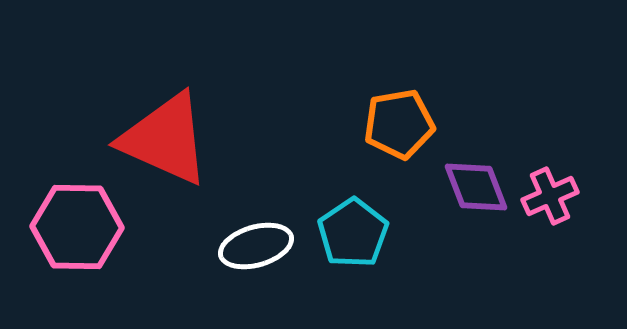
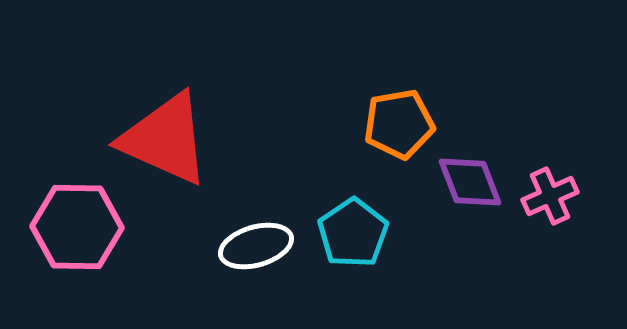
purple diamond: moved 6 px left, 5 px up
